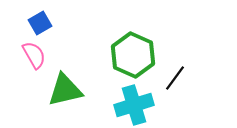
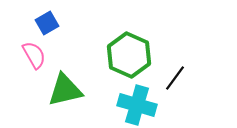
blue square: moved 7 px right
green hexagon: moved 4 px left
cyan cross: moved 3 px right; rotated 33 degrees clockwise
